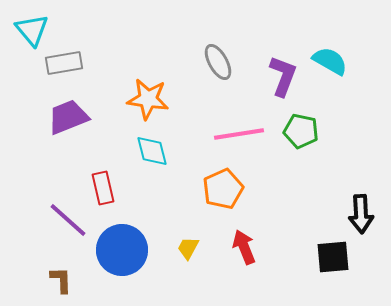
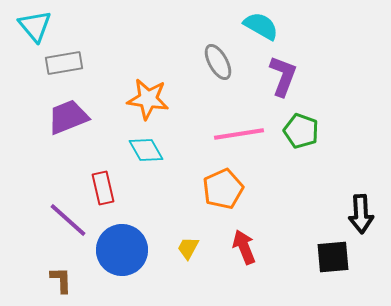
cyan triangle: moved 3 px right, 4 px up
cyan semicircle: moved 69 px left, 35 px up
green pentagon: rotated 8 degrees clockwise
cyan diamond: moved 6 px left, 1 px up; rotated 15 degrees counterclockwise
